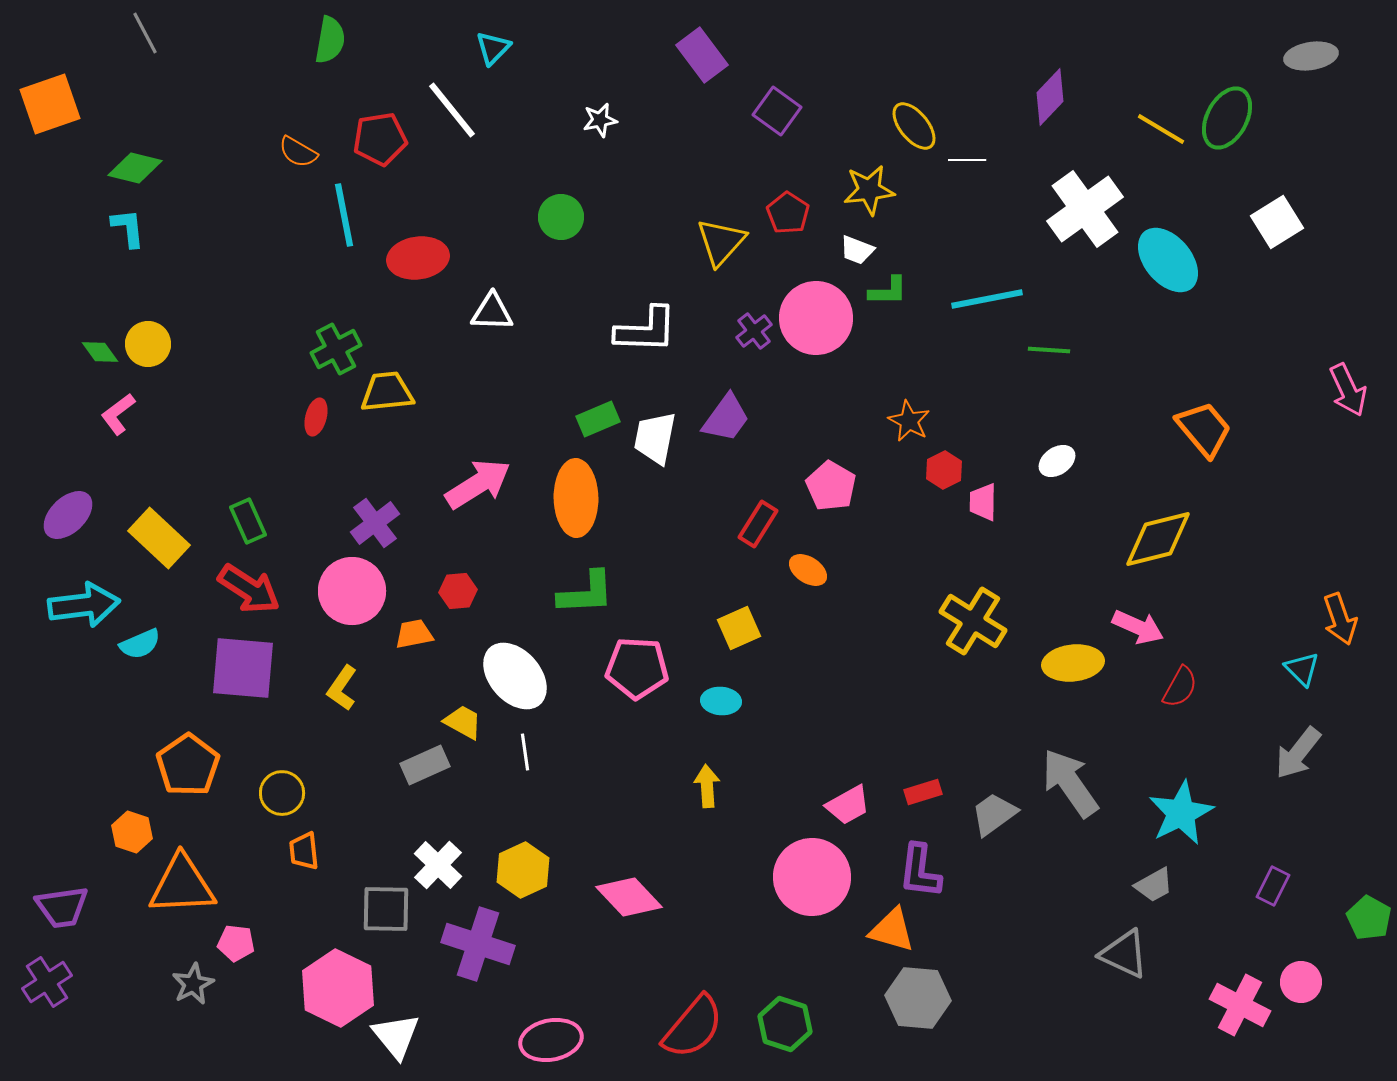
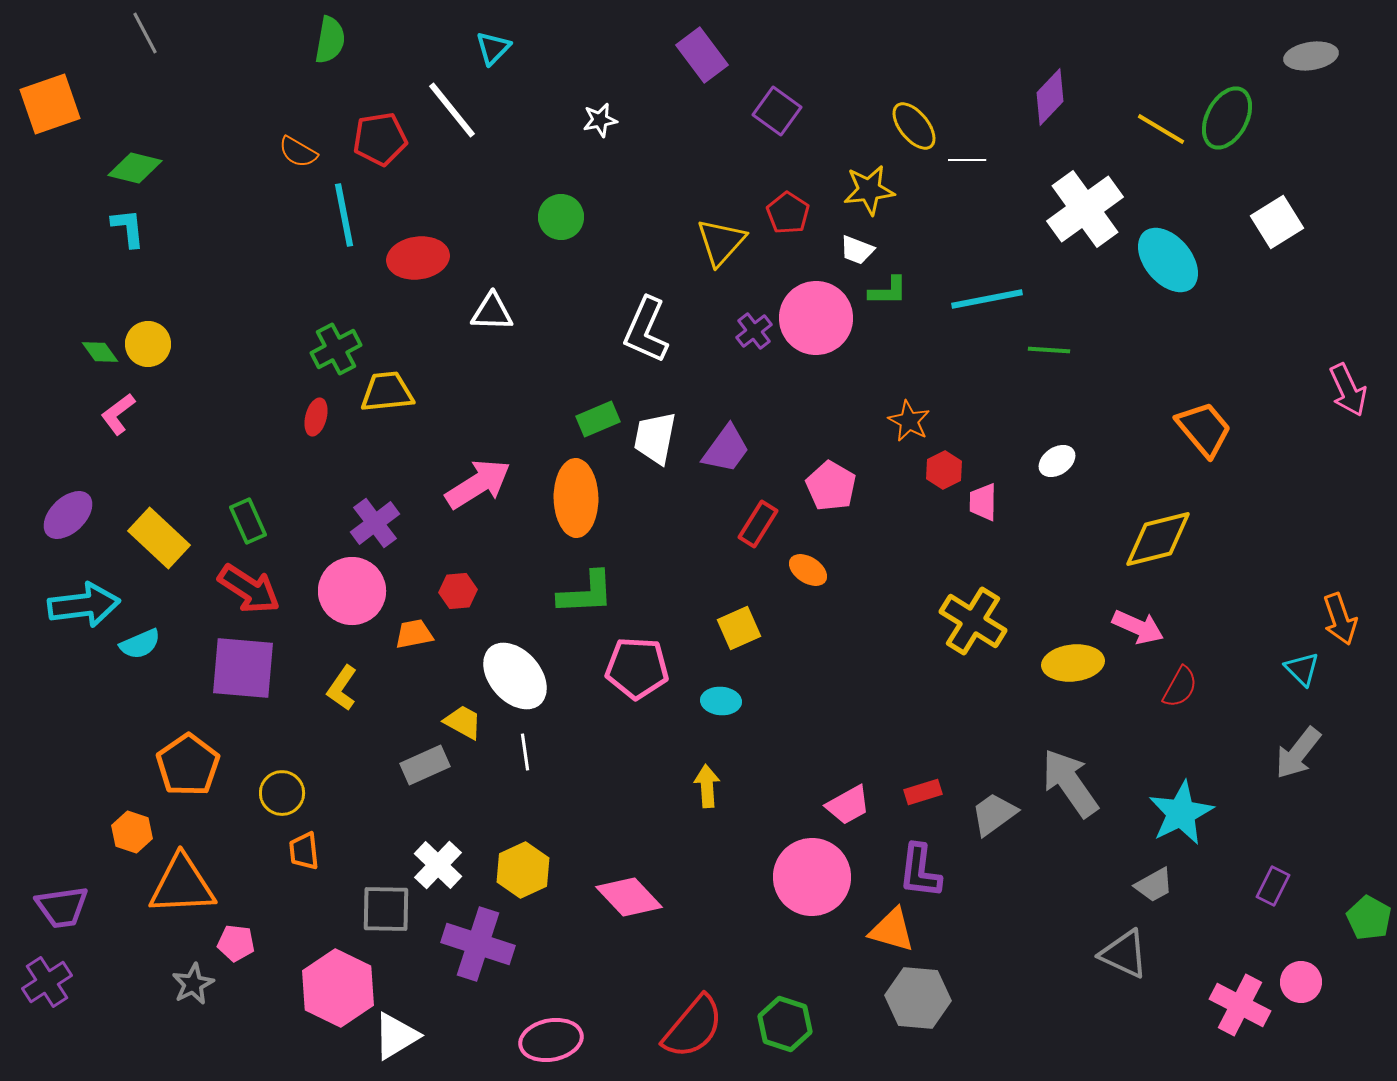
white L-shape at (646, 330): rotated 112 degrees clockwise
purple trapezoid at (726, 418): moved 31 px down
white triangle at (396, 1036): rotated 38 degrees clockwise
